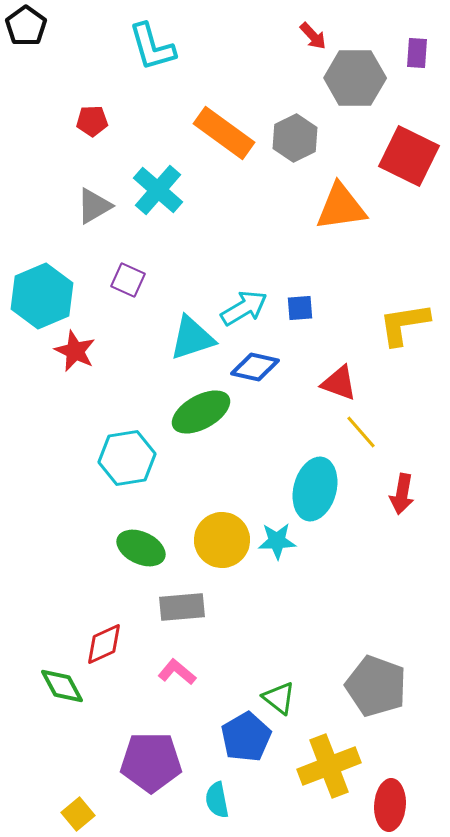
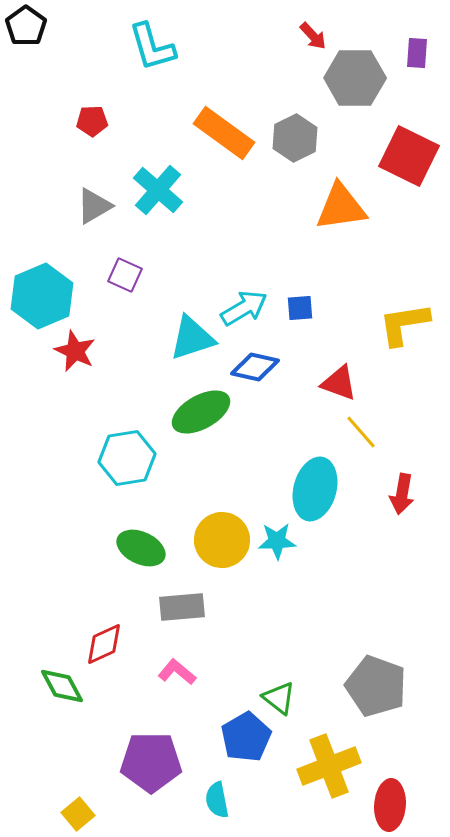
purple square at (128, 280): moved 3 px left, 5 px up
